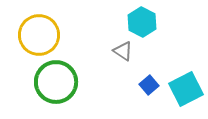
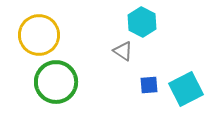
blue square: rotated 36 degrees clockwise
